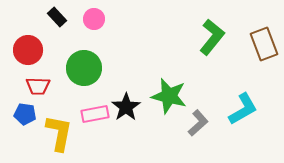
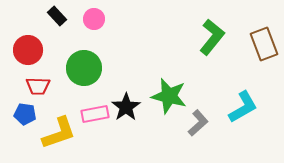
black rectangle: moved 1 px up
cyan L-shape: moved 2 px up
yellow L-shape: rotated 60 degrees clockwise
